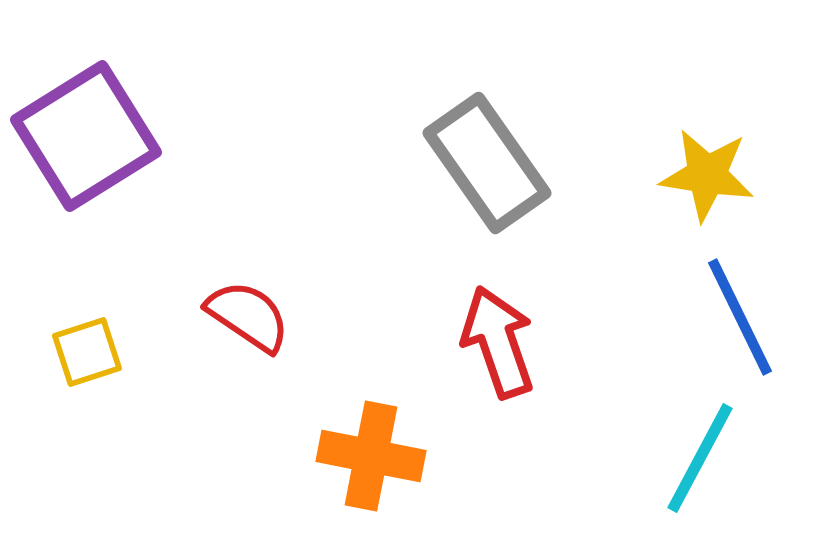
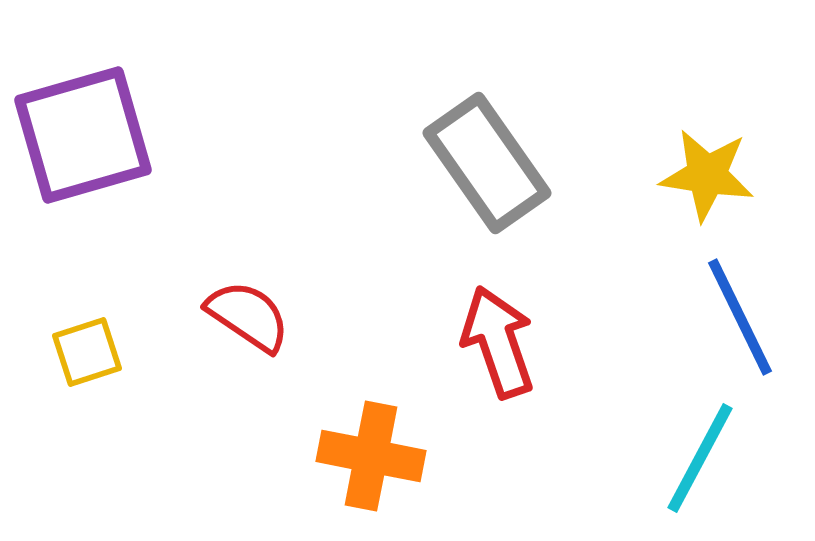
purple square: moved 3 px left, 1 px up; rotated 16 degrees clockwise
